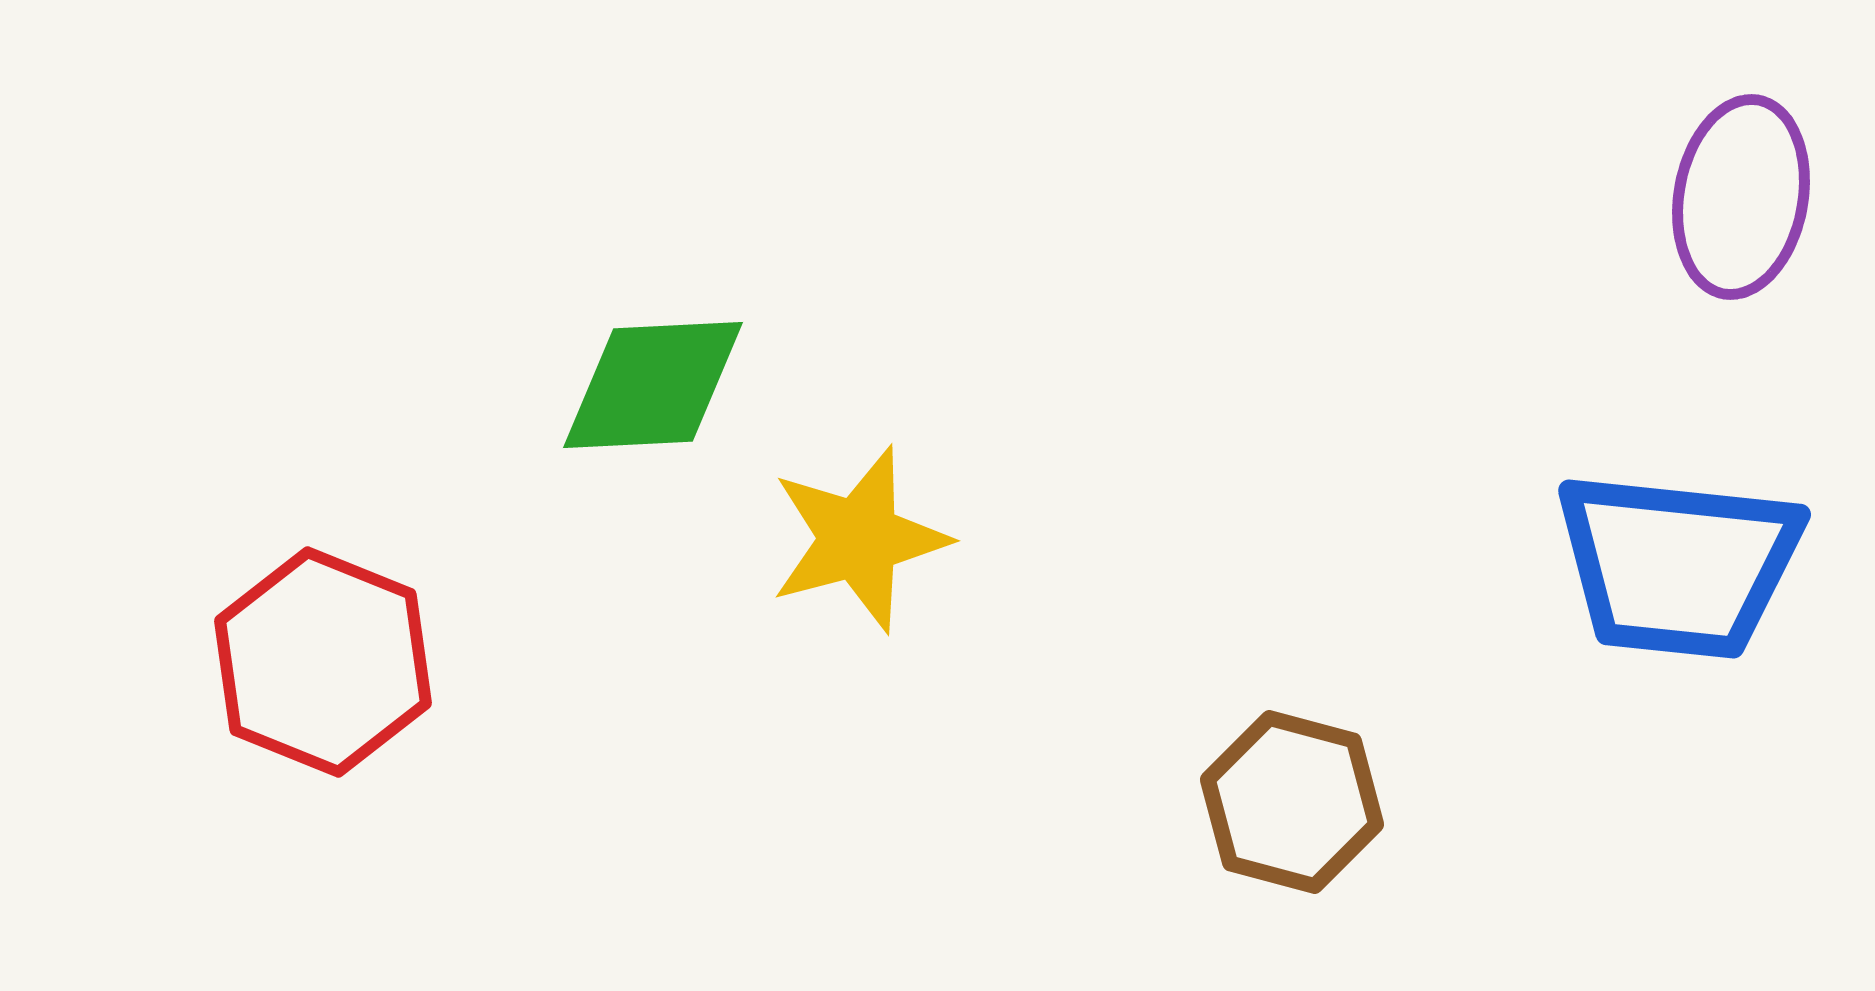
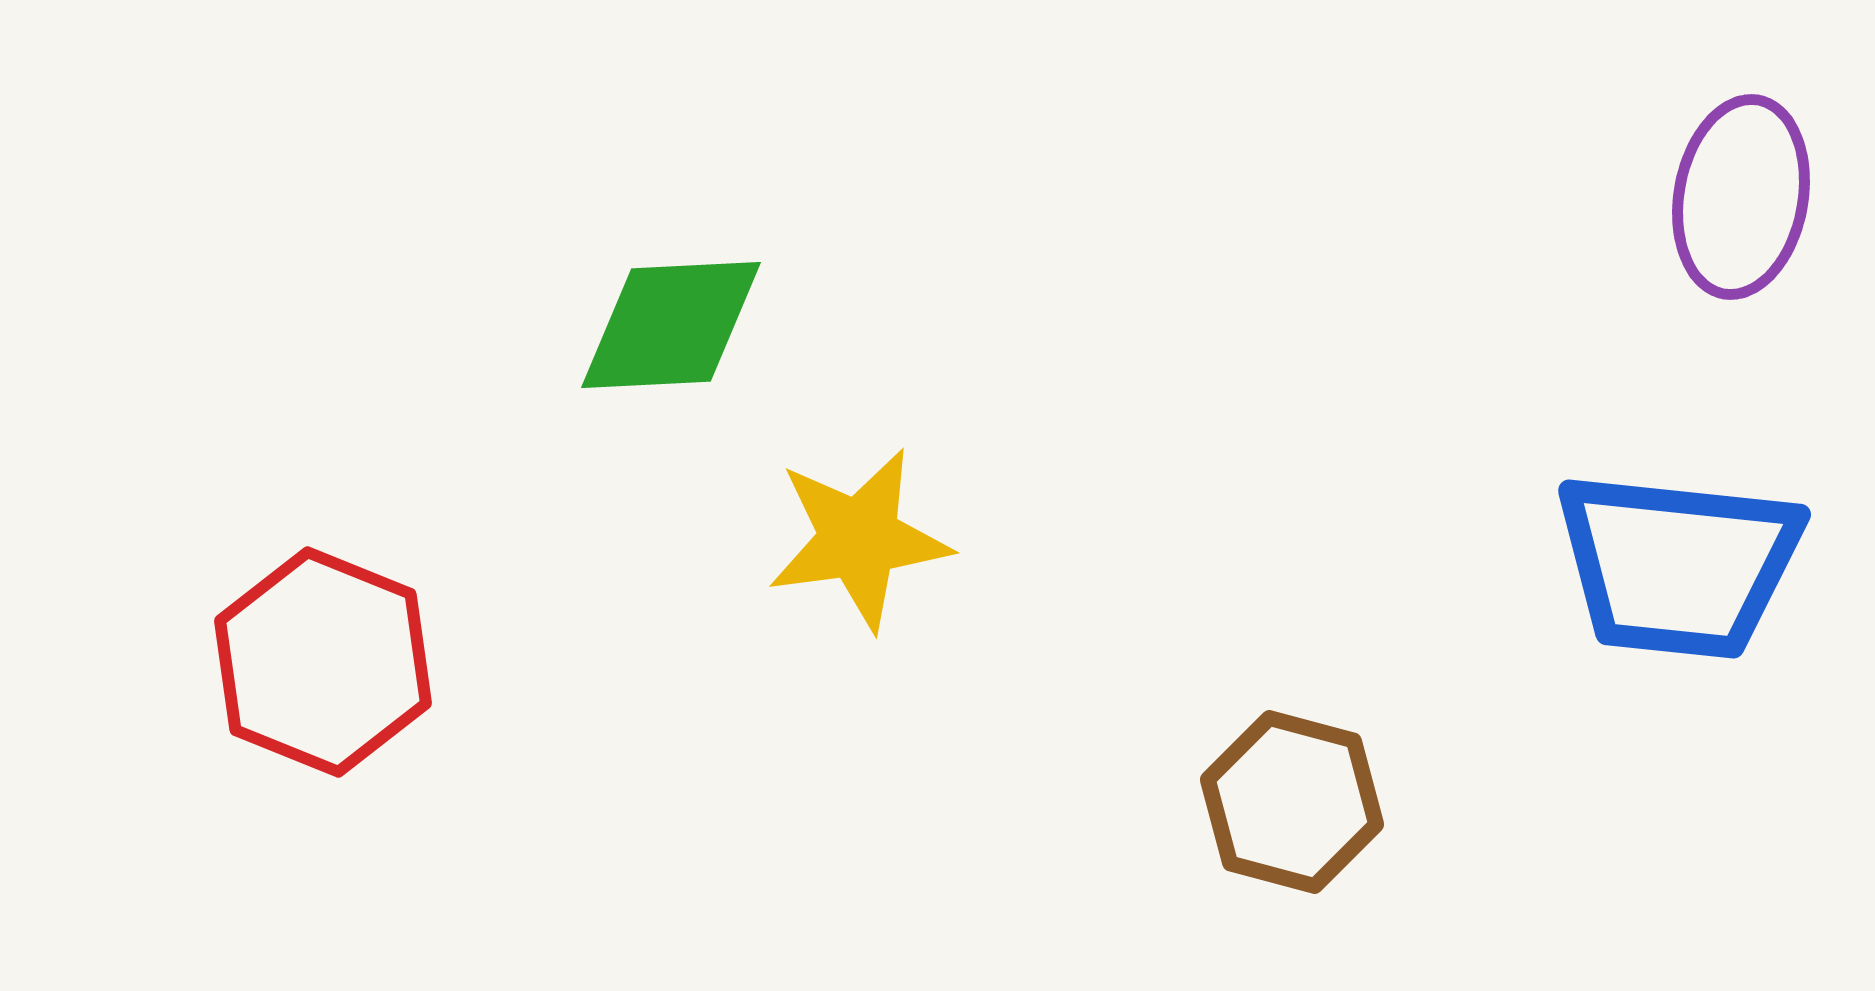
green diamond: moved 18 px right, 60 px up
yellow star: rotated 7 degrees clockwise
